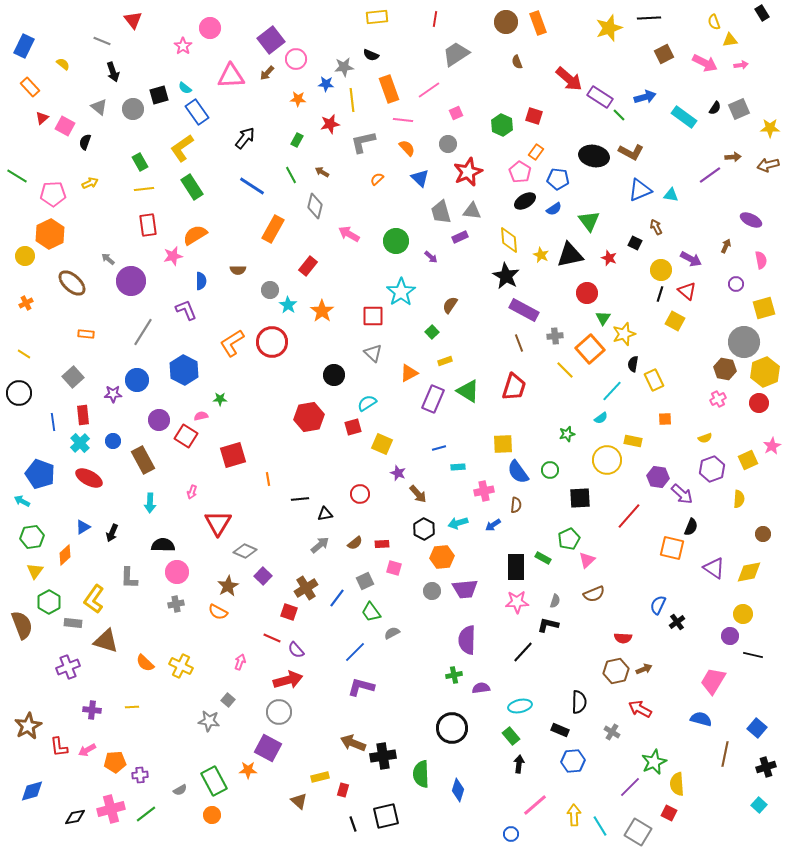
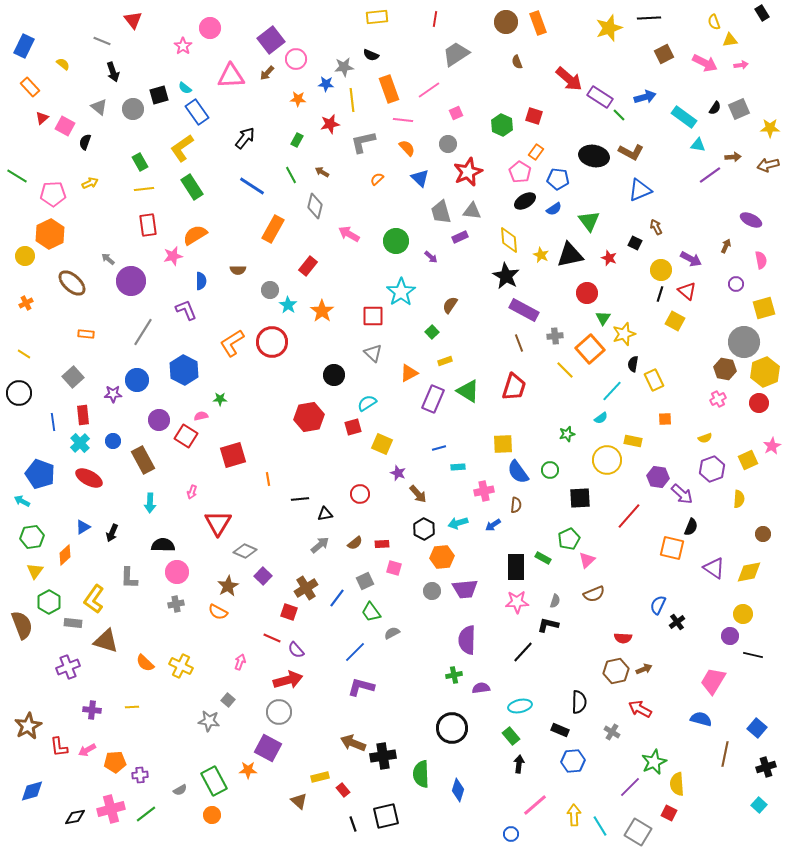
cyan triangle at (671, 195): moved 27 px right, 50 px up
red rectangle at (343, 790): rotated 56 degrees counterclockwise
